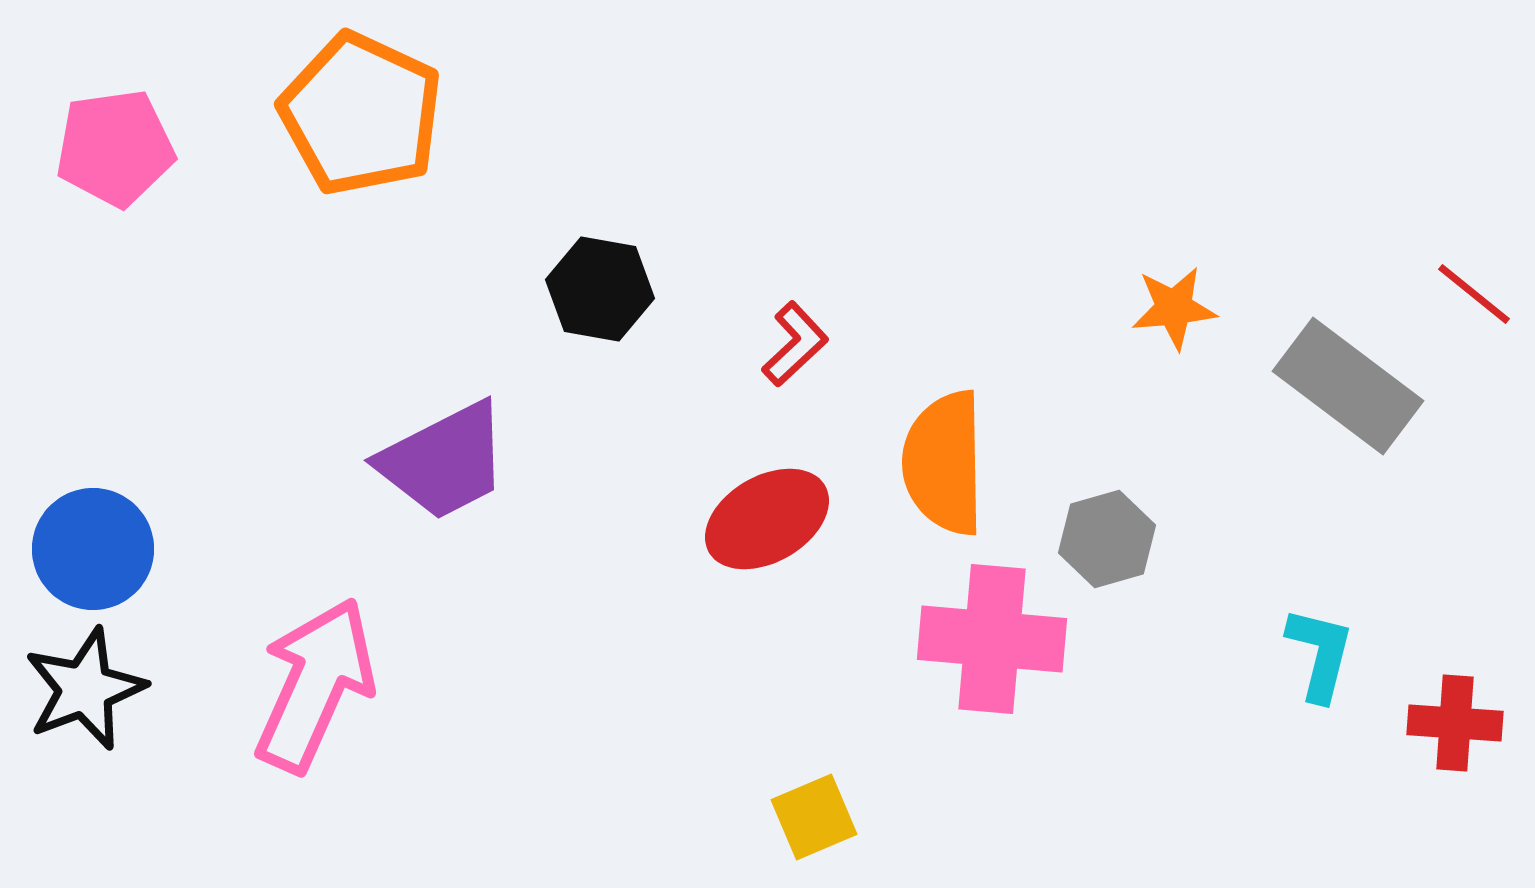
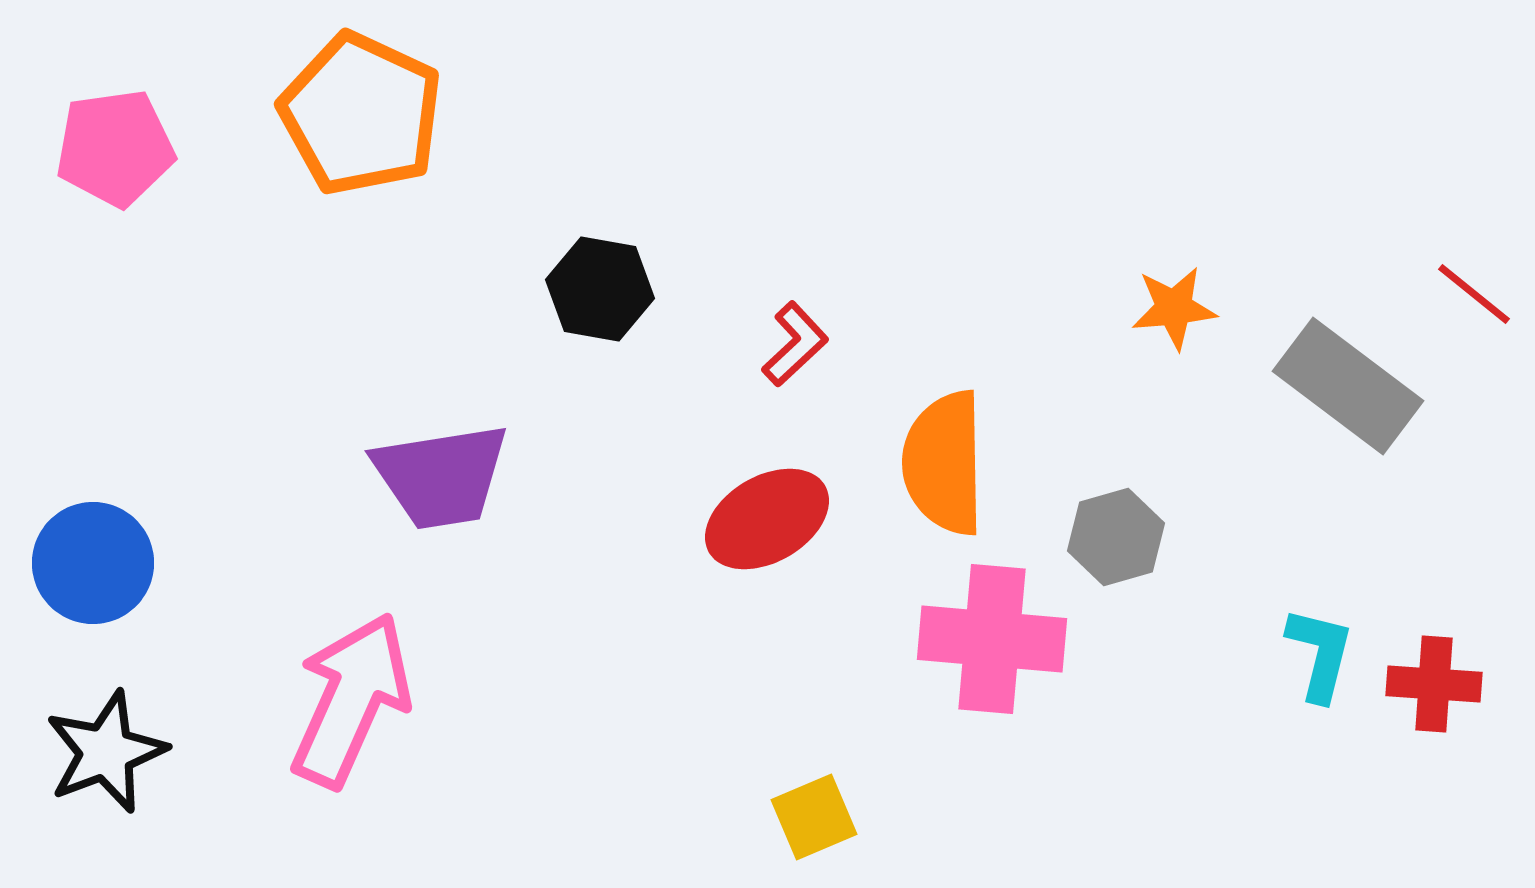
purple trapezoid: moved 3 px left, 15 px down; rotated 18 degrees clockwise
gray hexagon: moved 9 px right, 2 px up
blue circle: moved 14 px down
pink arrow: moved 36 px right, 15 px down
black star: moved 21 px right, 63 px down
red cross: moved 21 px left, 39 px up
